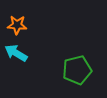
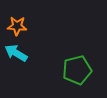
orange star: moved 1 px down
